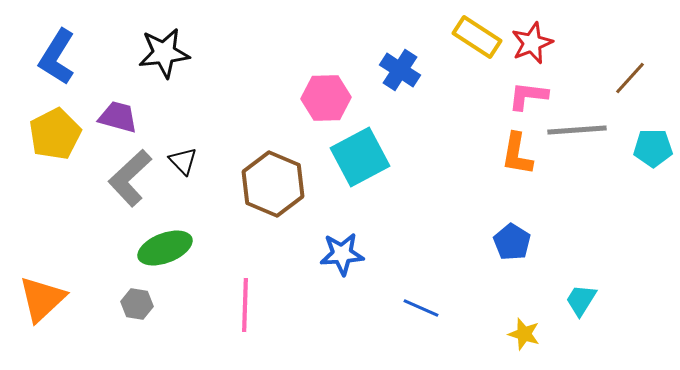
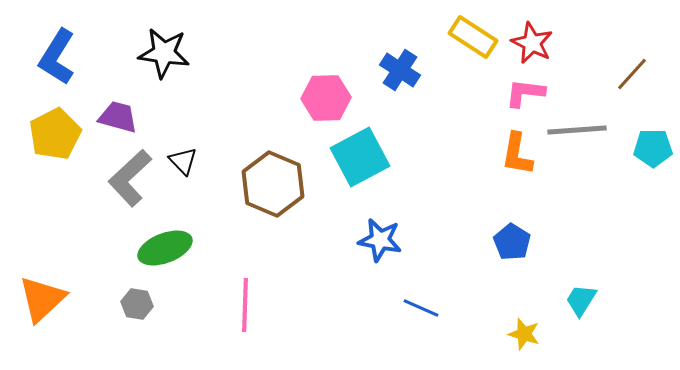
yellow rectangle: moved 4 px left
red star: rotated 24 degrees counterclockwise
black star: rotated 15 degrees clockwise
brown line: moved 2 px right, 4 px up
pink L-shape: moved 3 px left, 3 px up
blue star: moved 38 px right, 14 px up; rotated 15 degrees clockwise
